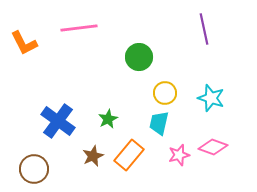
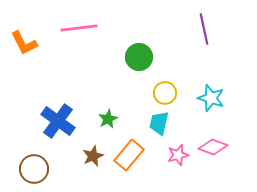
pink star: moved 1 px left
